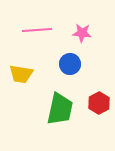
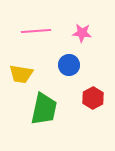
pink line: moved 1 px left, 1 px down
blue circle: moved 1 px left, 1 px down
red hexagon: moved 6 px left, 5 px up
green trapezoid: moved 16 px left
